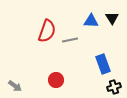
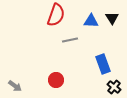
red semicircle: moved 9 px right, 16 px up
black cross: rotated 32 degrees counterclockwise
